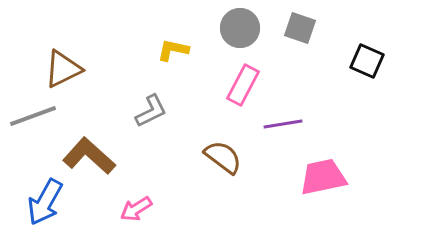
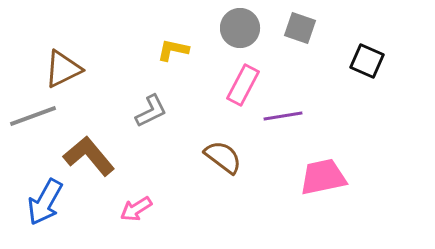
purple line: moved 8 px up
brown L-shape: rotated 8 degrees clockwise
